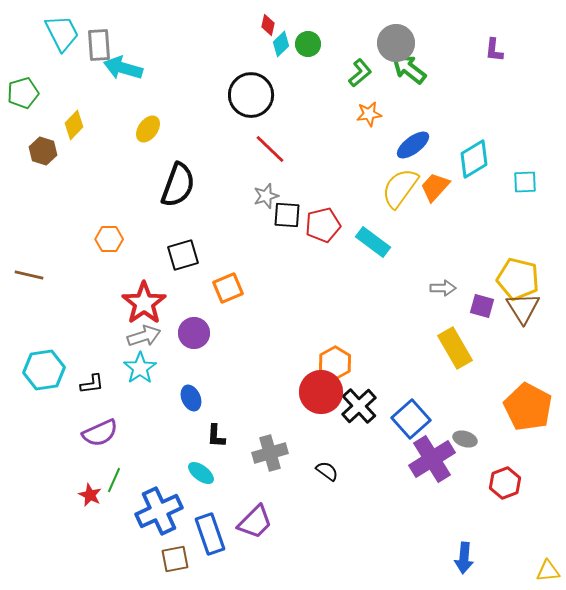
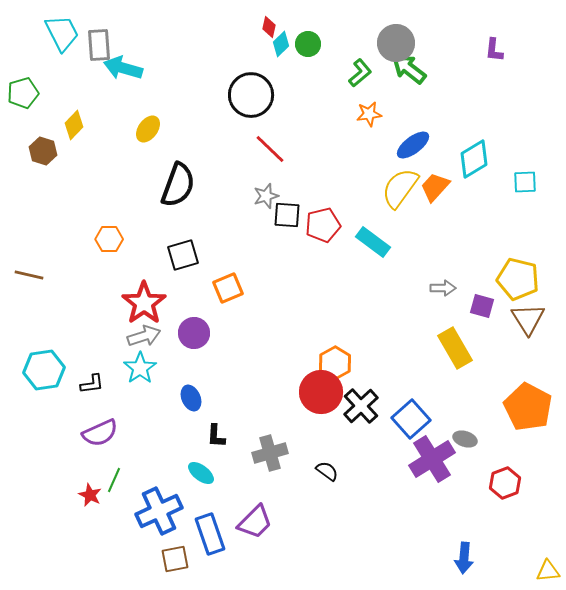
red diamond at (268, 25): moved 1 px right, 2 px down
brown triangle at (523, 308): moved 5 px right, 11 px down
black cross at (359, 406): moved 2 px right
